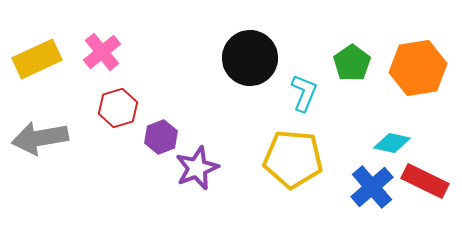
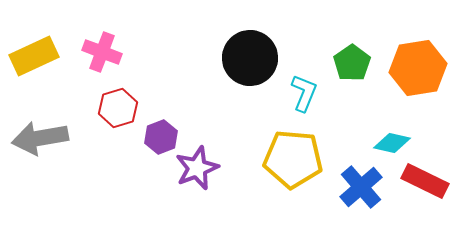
pink cross: rotated 30 degrees counterclockwise
yellow rectangle: moved 3 px left, 3 px up
blue cross: moved 11 px left
